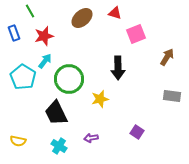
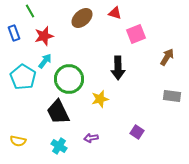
black trapezoid: moved 2 px right, 1 px up
